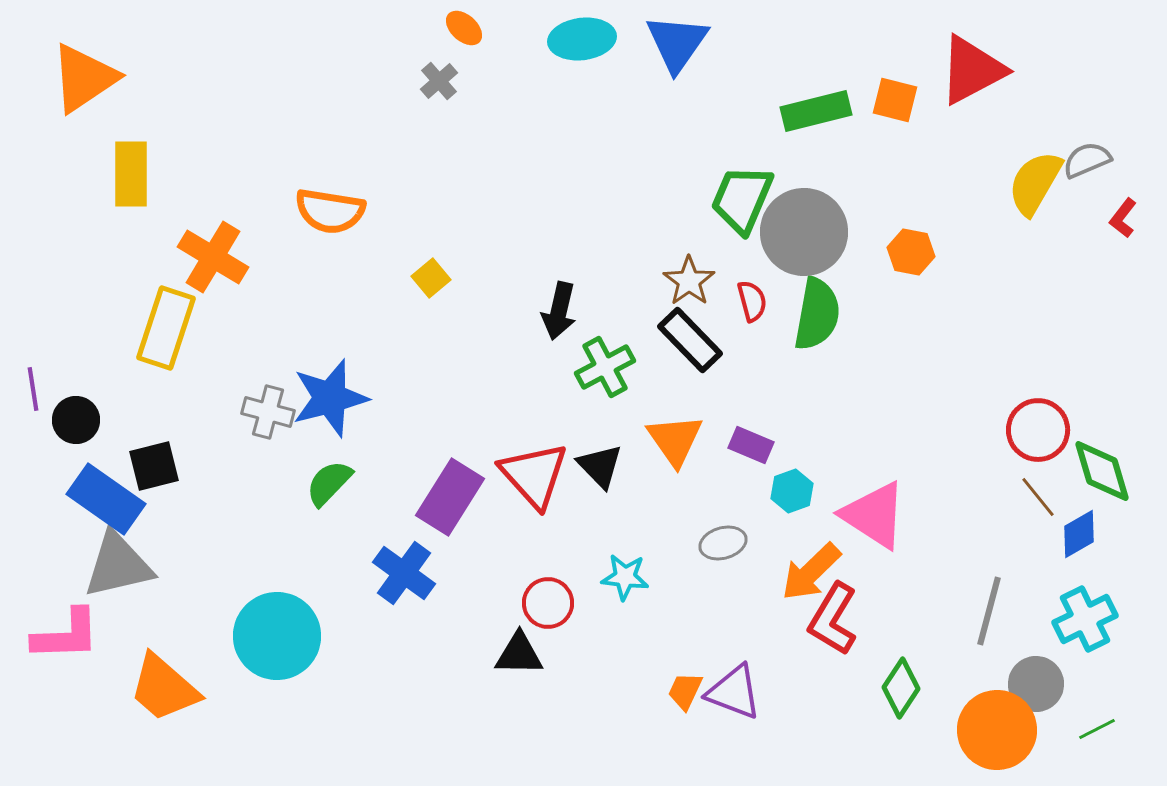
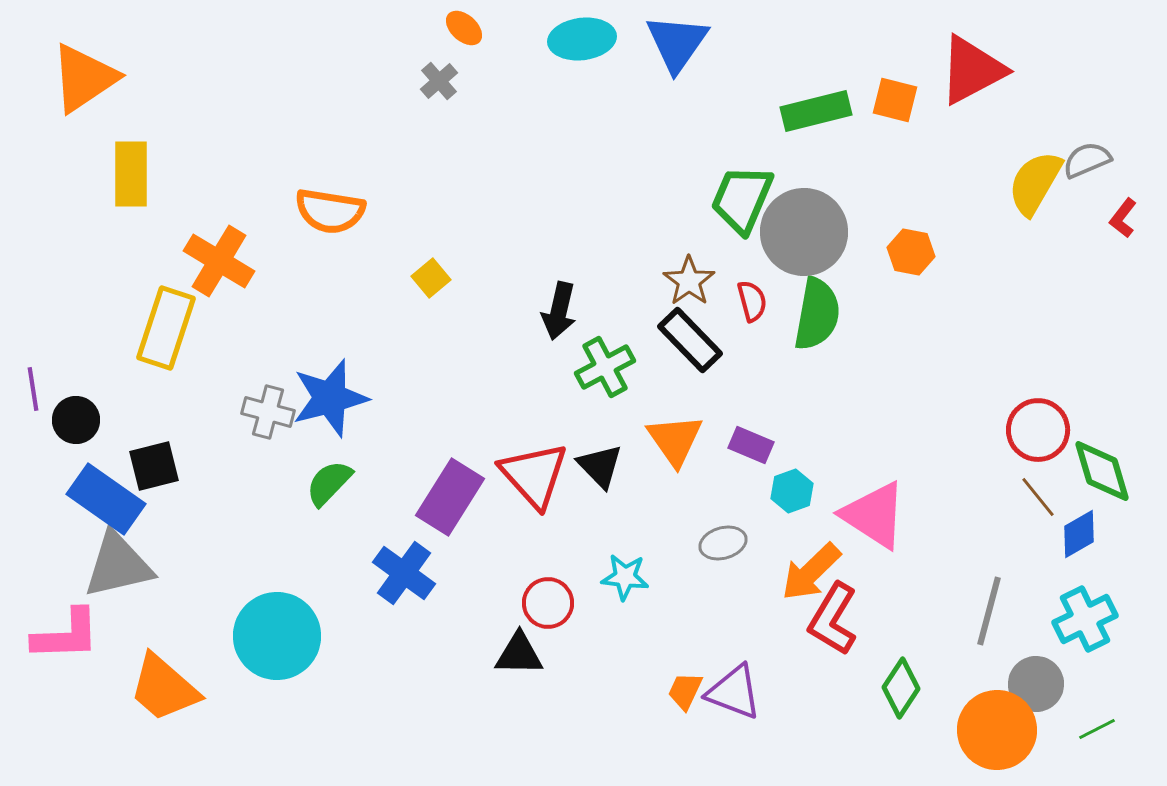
orange cross at (213, 257): moved 6 px right, 4 px down
